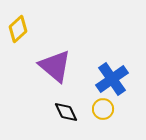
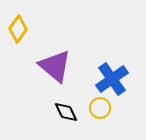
yellow diamond: rotated 12 degrees counterclockwise
yellow circle: moved 3 px left, 1 px up
